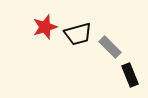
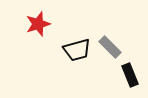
red star: moved 7 px left, 3 px up
black trapezoid: moved 1 px left, 16 px down
